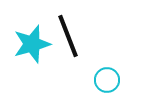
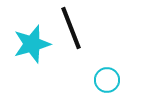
black line: moved 3 px right, 8 px up
